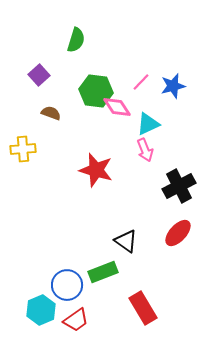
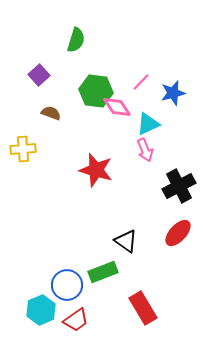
blue star: moved 7 px down
